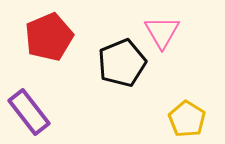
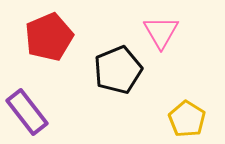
pink triangle: moved 1 px left
black pentagon: moved 4 px left, 7 px down
purple rectangle: moved 2 px left
